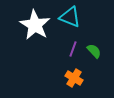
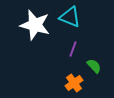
white star: rotated 16 degrees counterclockwise
green semicircle: moved 15 px down
orange cross: moved 5 px down; rotated 24 degrees clockwise
